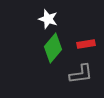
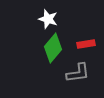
gray L-shape: moved 3 px left, 1 px up
